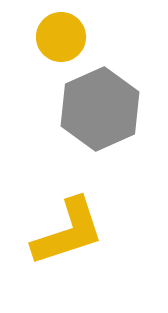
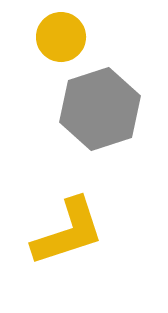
gray hexagon: rotated 6 degrees clockwise
